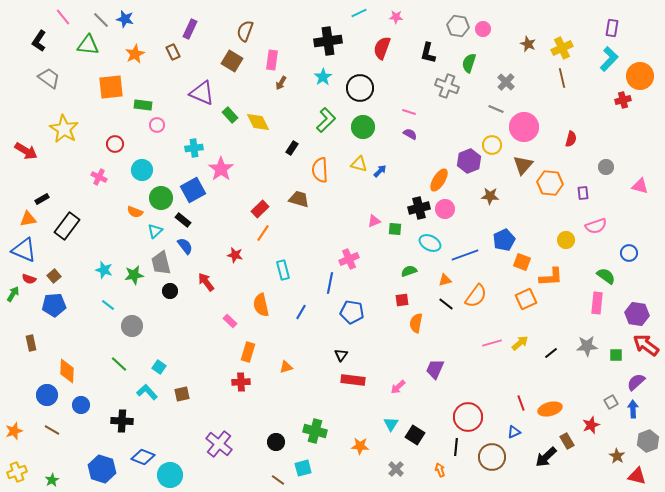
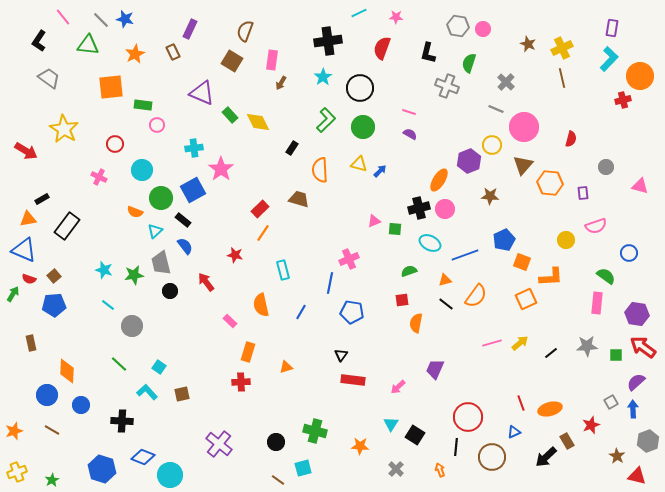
red arrow at (646, 345): moved 3 px left, 2 px down
